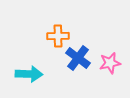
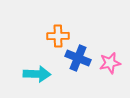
blue cross: rotated 15 degrees counterclockwise
cyan arrow: moved 8 px right
